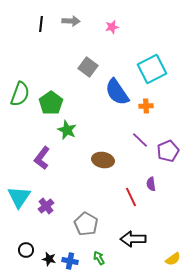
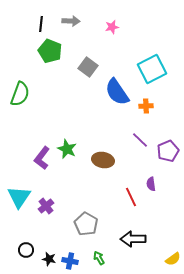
green pentagon: moved 1 px left, 52 px up; rotated 15 degrees counterclockwise
green star: moved 19 px down
